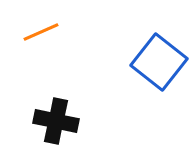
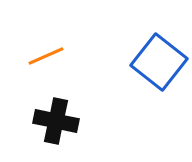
orange line: moved 5 px right, 24 px down
